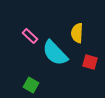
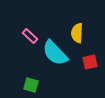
red square: rotated 28 degrees counterclockwise
green square: rotated 14 degrees counterclockwise
